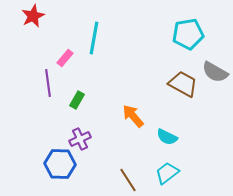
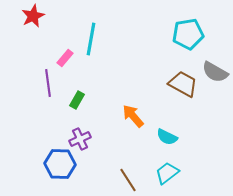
cyan line: moved 3 px left, 1 px down
